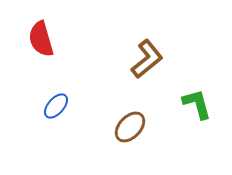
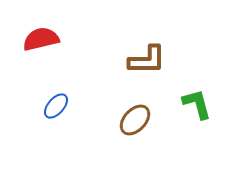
red semicircle: rotated 93 degrees clockwise
brown L-shape: moved 1 px down; rotated 39 degrees clockwise
brown ellipse: moved 5 px right, 7 px up
